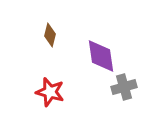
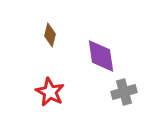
gray cross: moved 5 px down
red star: rotated 12 degrees clockwise
